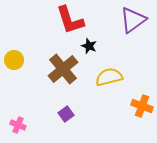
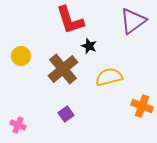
purple triangle: moved 1 px down
yellow circle: moved 7 px right, 4 px up
